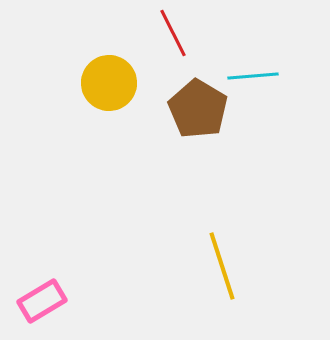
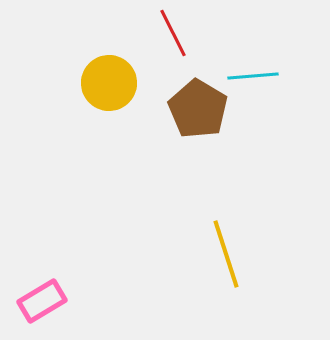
yellow line: moved 4 px right, 12 px up
